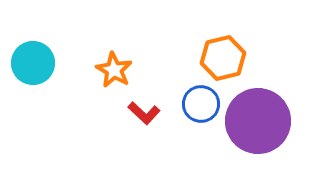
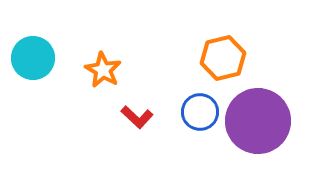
cyan circle: moved 5 px up
orange star: moved 11 px left
blue circle: moved 1 px left, 8 px down
red L-shape: moved 7 px left, 4 px down
